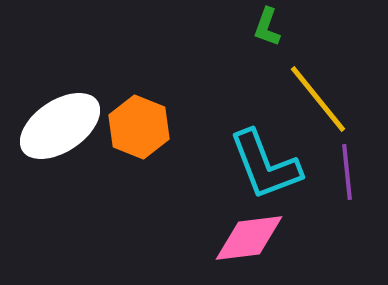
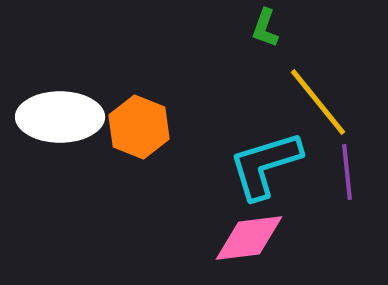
green L-shape: moved 2 px left, 1 px down
yellow line: moved 3 px down
white ellipse: moved 9 px up; rotated 34 degrees clockwise
cyan L-shape: rotated 94 degrees clockwise
